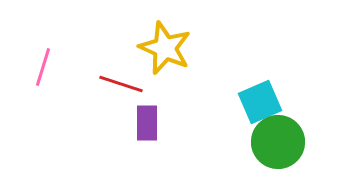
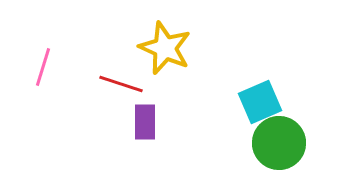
purple rectangle: moved 2 px left, 1 px up
green circle: moved 1 px right, 1 px down
